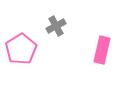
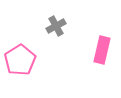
pink pentagon: moved 1 px left, 11 px down
